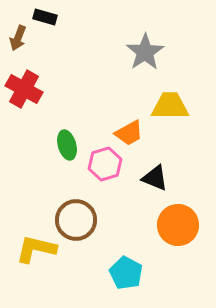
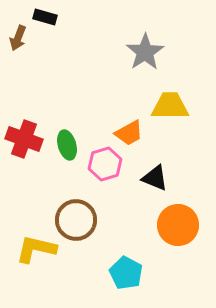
red cross: moved 50 px down; rotated 9 degrees counterclockwise
